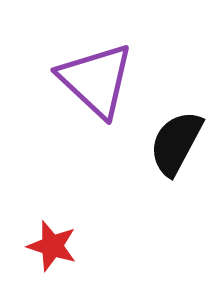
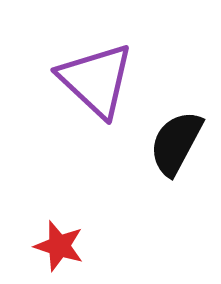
red star: moved 7 px right
